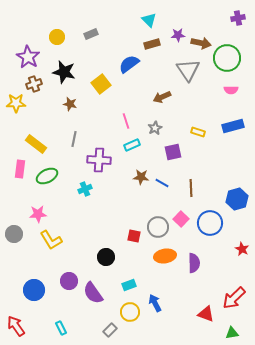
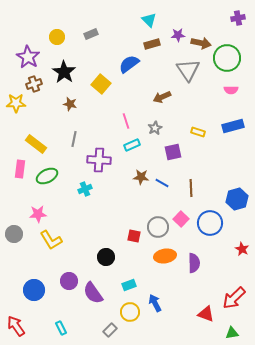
black star at (64, 72): rotated 20 degrees clockwise
yellow square at (101, 84): rotated 12 degrees counterclockwise
